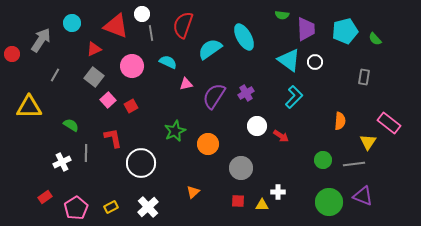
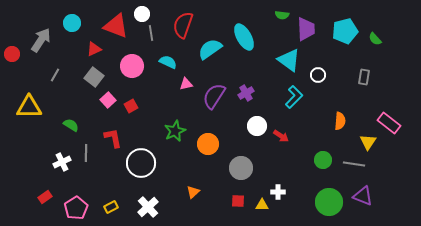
white circle at (315, 62): moved 3 px right, 13 px down
gray line at (354, 164): rotated 15 degrees clockwise
